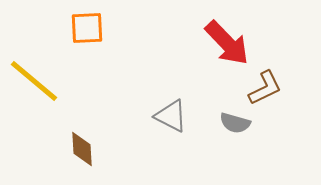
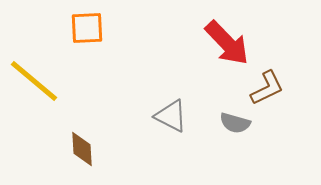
brown L-shape: moved 2 px right
